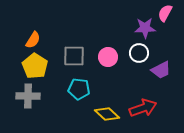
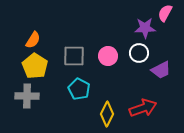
pink circle: moved 1 px up
cyan pentagon: rotated 20 degrees clockwise
gray cross: moved 1 px left
yellow diamond: rotated 75 degrees clockwise
